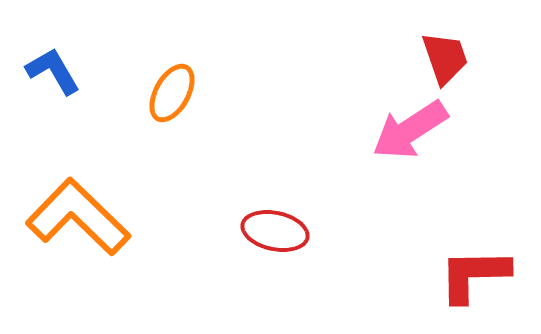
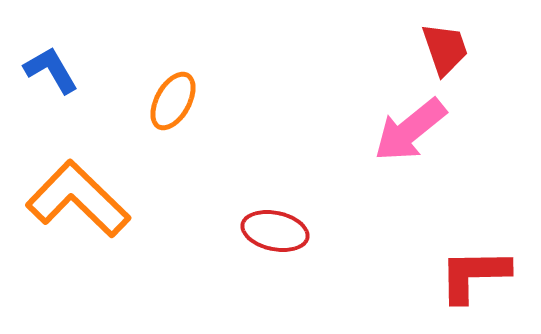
red trapezoid: moved 9 px up
blue L-shape: moved 2 px left, 1 px up
orange ellipse: moved 1 px right, 8 px down
pink arrow: rotated 6 degrees counterclockwise
orange L-shape: moved 18 px up
